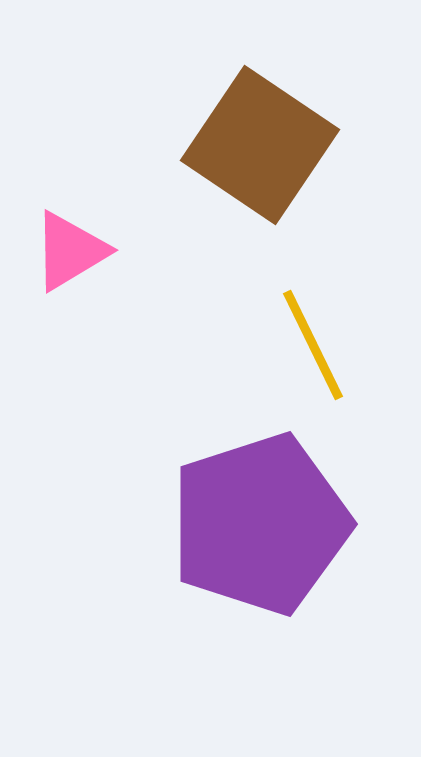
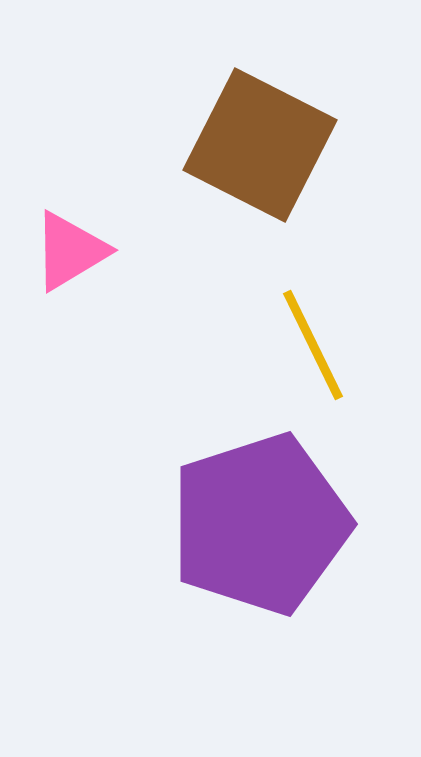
brown square: rotated 7 degrees counterclockwise
